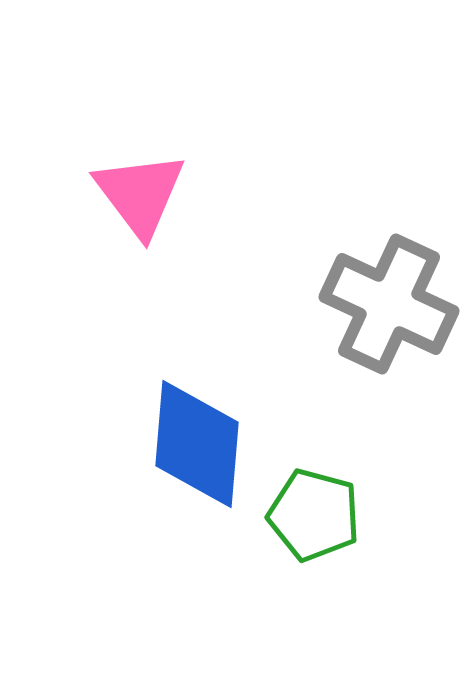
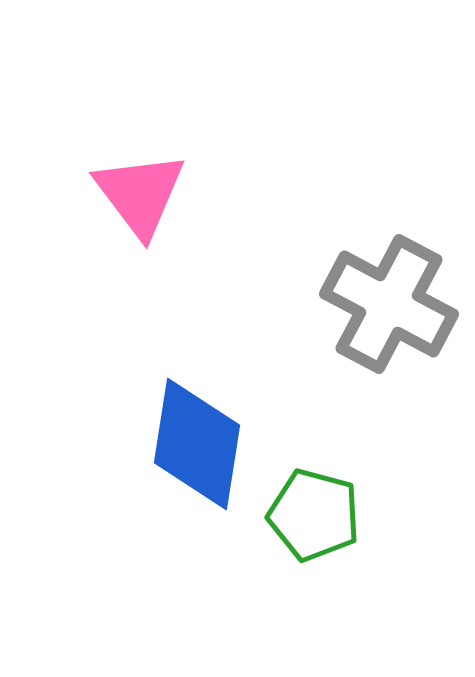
gray cross: rotated 3 degrees clockwise
blue diamond: rotated 4 degrees clockwise
